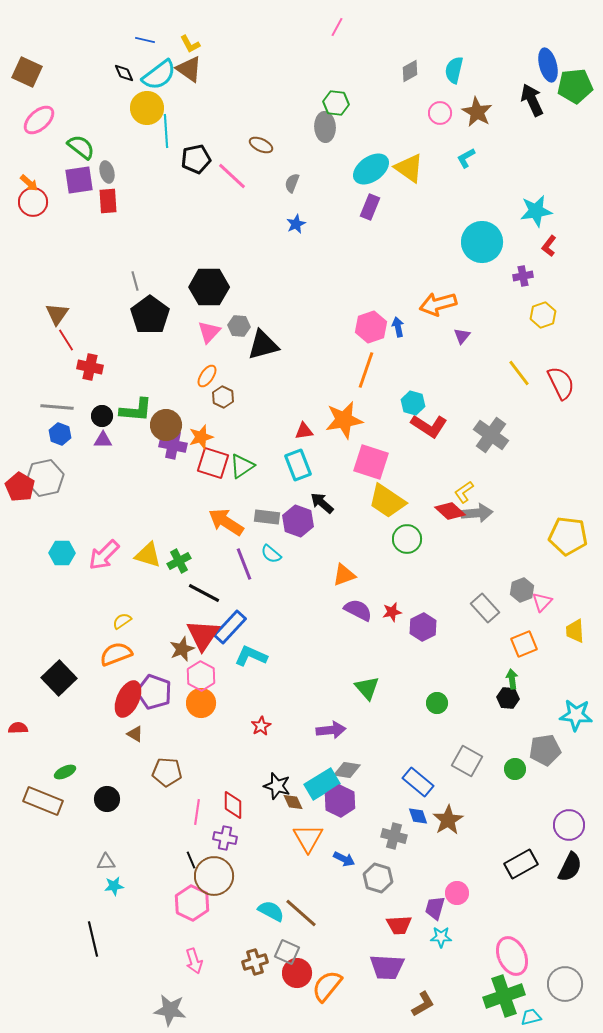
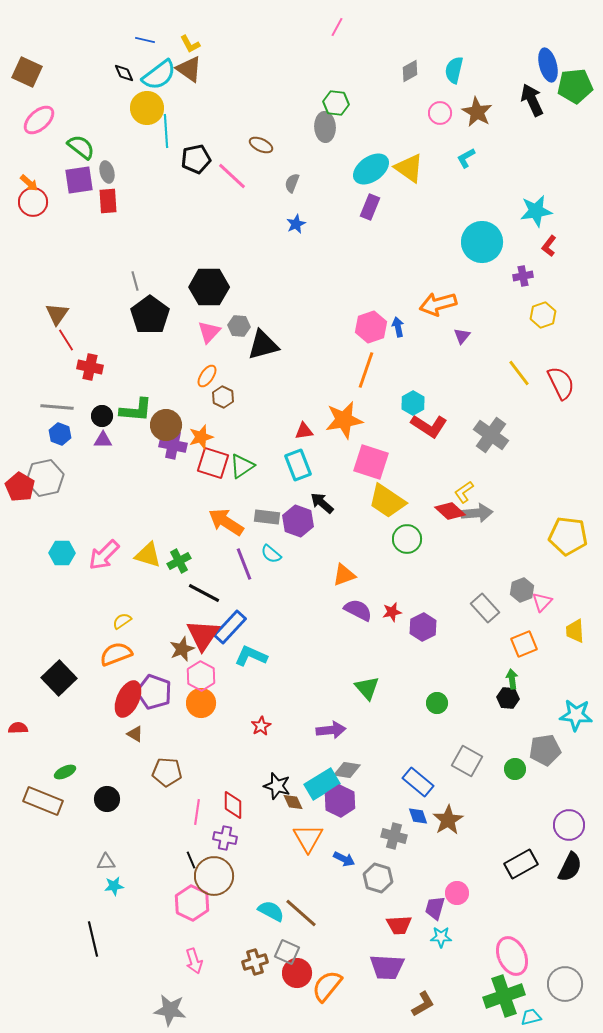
cyan hexagon at (413, 403): rotated 15 degrees clockwise
